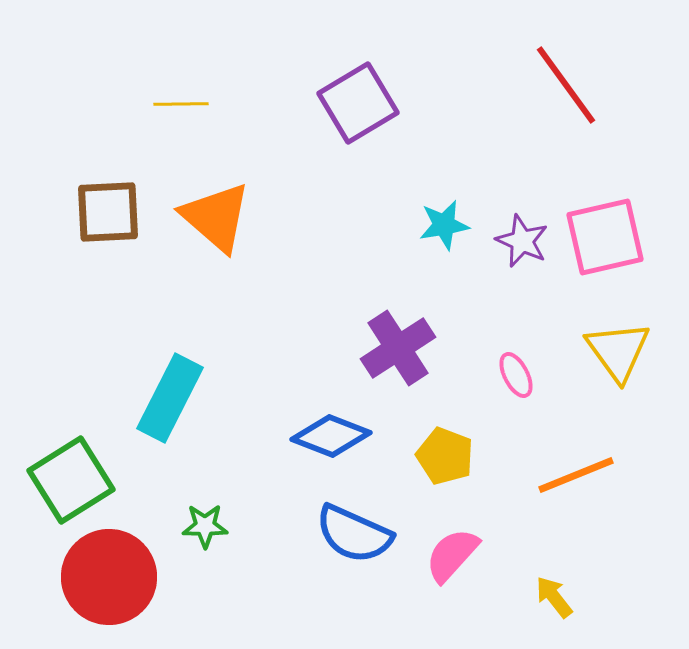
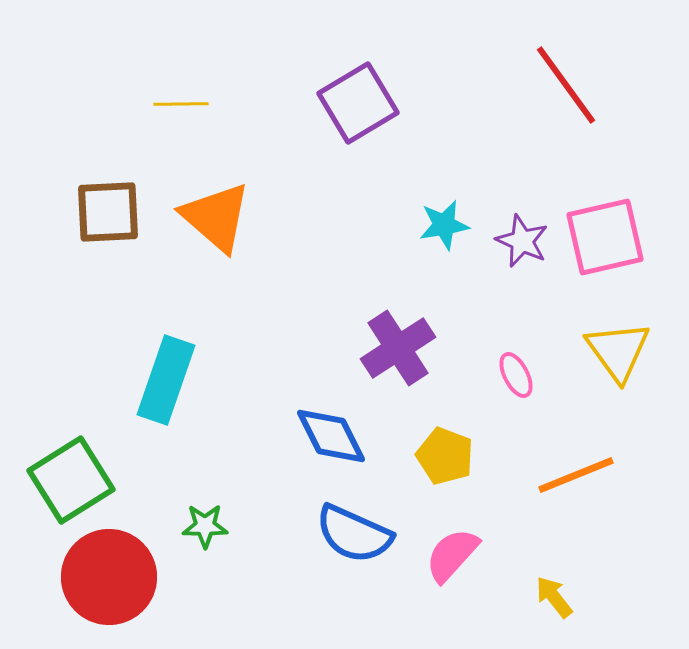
cyan rectangle: moved 4 px left, 18 px up; rotated 8 degrees counterclockwise
blue diamond: rotated 42 degrees clockwise
